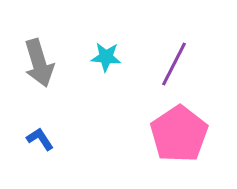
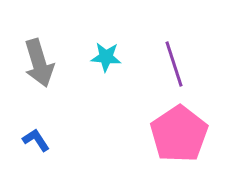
purple line: rotated 45 degrees counterclockwise
blue L-shape: moved 4 px left, 1 px down
